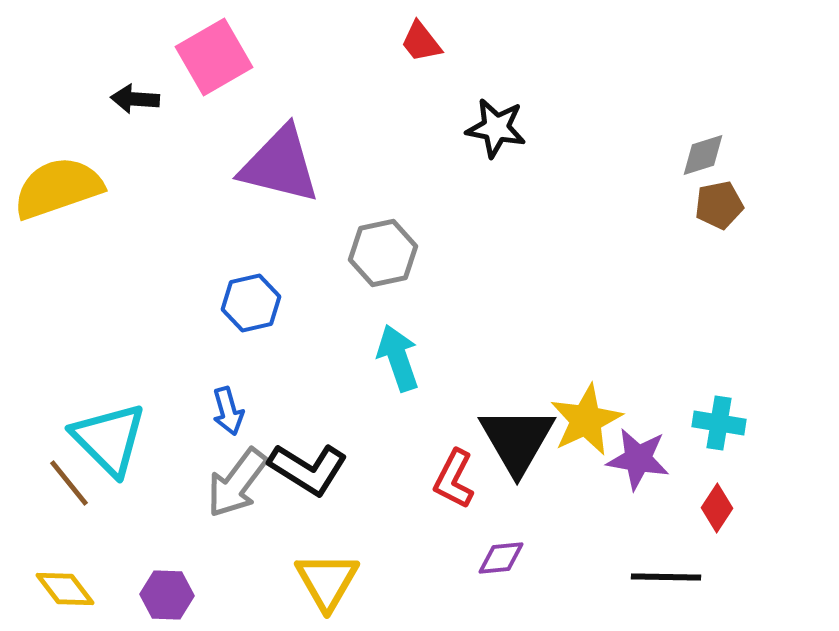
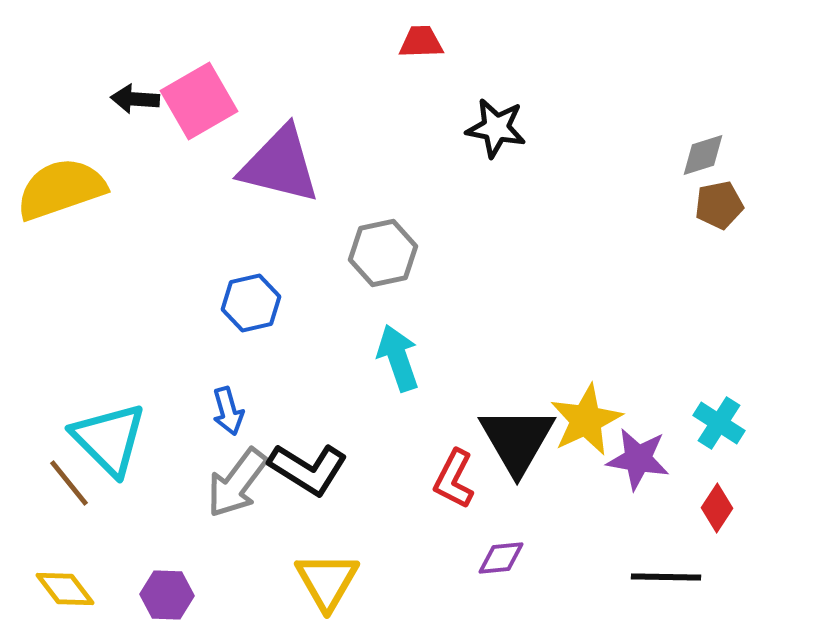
red trapezoid: rotated 126 degrees clockwise
pink square: moved 15 px left, 44 px down
yellow semicircle: moved 3 px right, 1 px down
cyan cross: rotated 24 degrees clockwise
